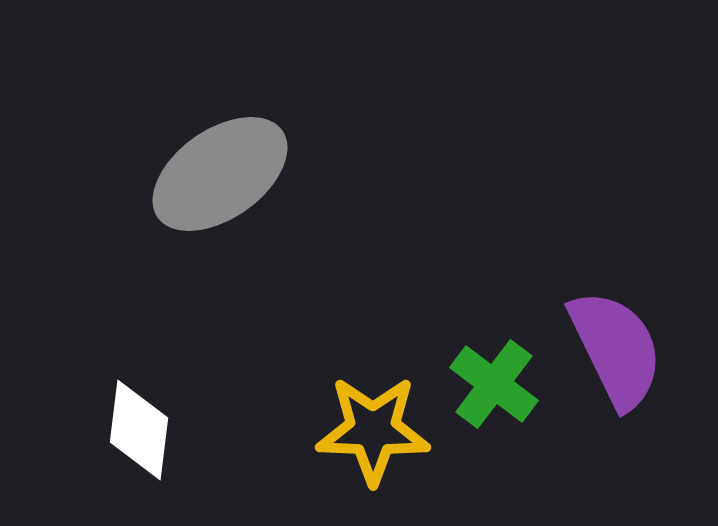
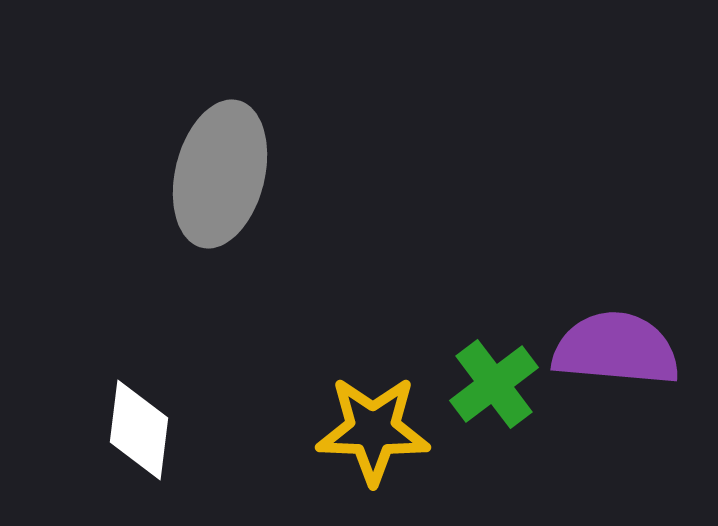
gray ellipse: rotated 41 degrees counterclockwise
purple semicircle: rotated 59 degrees counterclockwise
green cross: rotated 16 degrees clockwise
